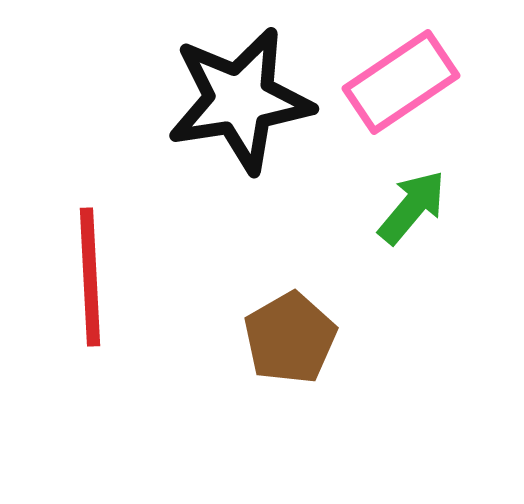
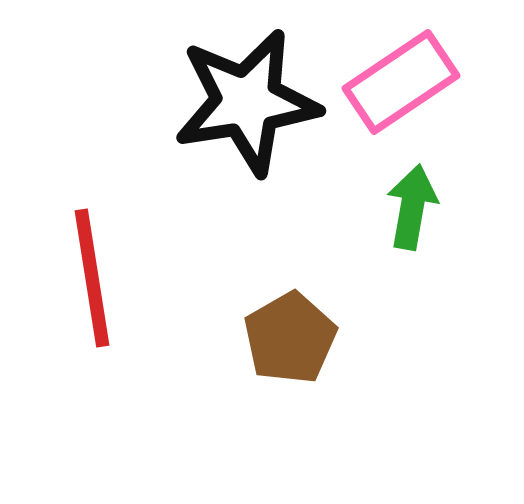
black star: moved 7 px right, 2 px down
green arrow: rotated 30 degrees counterclockwise
red line: moved 2 px right, 1 px down; rotated 6 degrees counterclockwise
